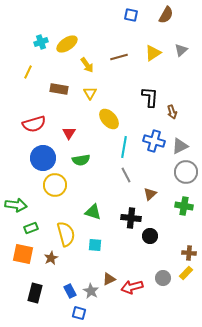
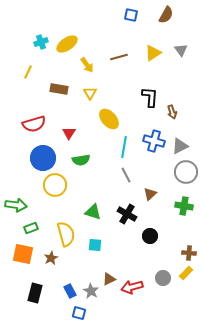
gray triangle at (181, 50): rotated 24 degrees counterclockwise
black cross at (131, 218): moved 4 px left, 4 px up; rotated 24 degrees clockwise
